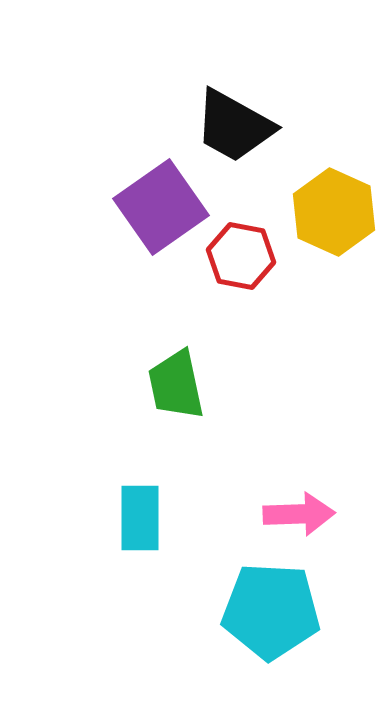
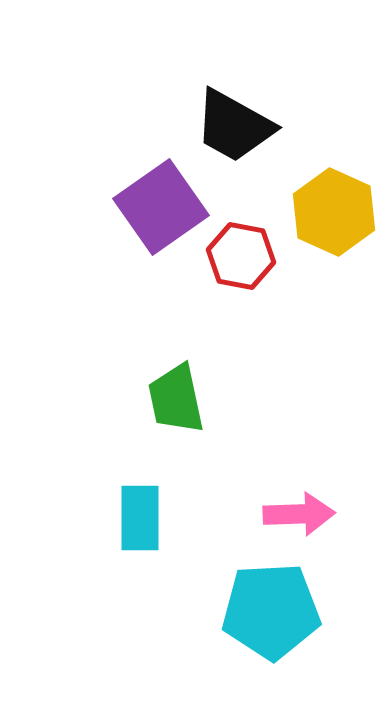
green trapezoid: moved 14 px down
cyan pentagon: rotated 6 degrees counterclockwise
